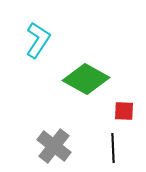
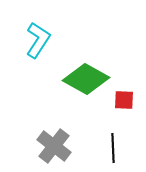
red square: moved 11 px up
